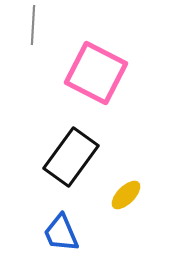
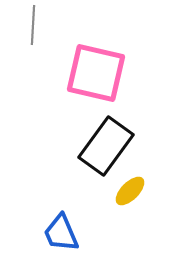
pink square: rotated 14 degrees counterclockwise
black rectangle: moved 35 px right, 11 px up
yellow ellipse: moved 4 px right, 4 px up
